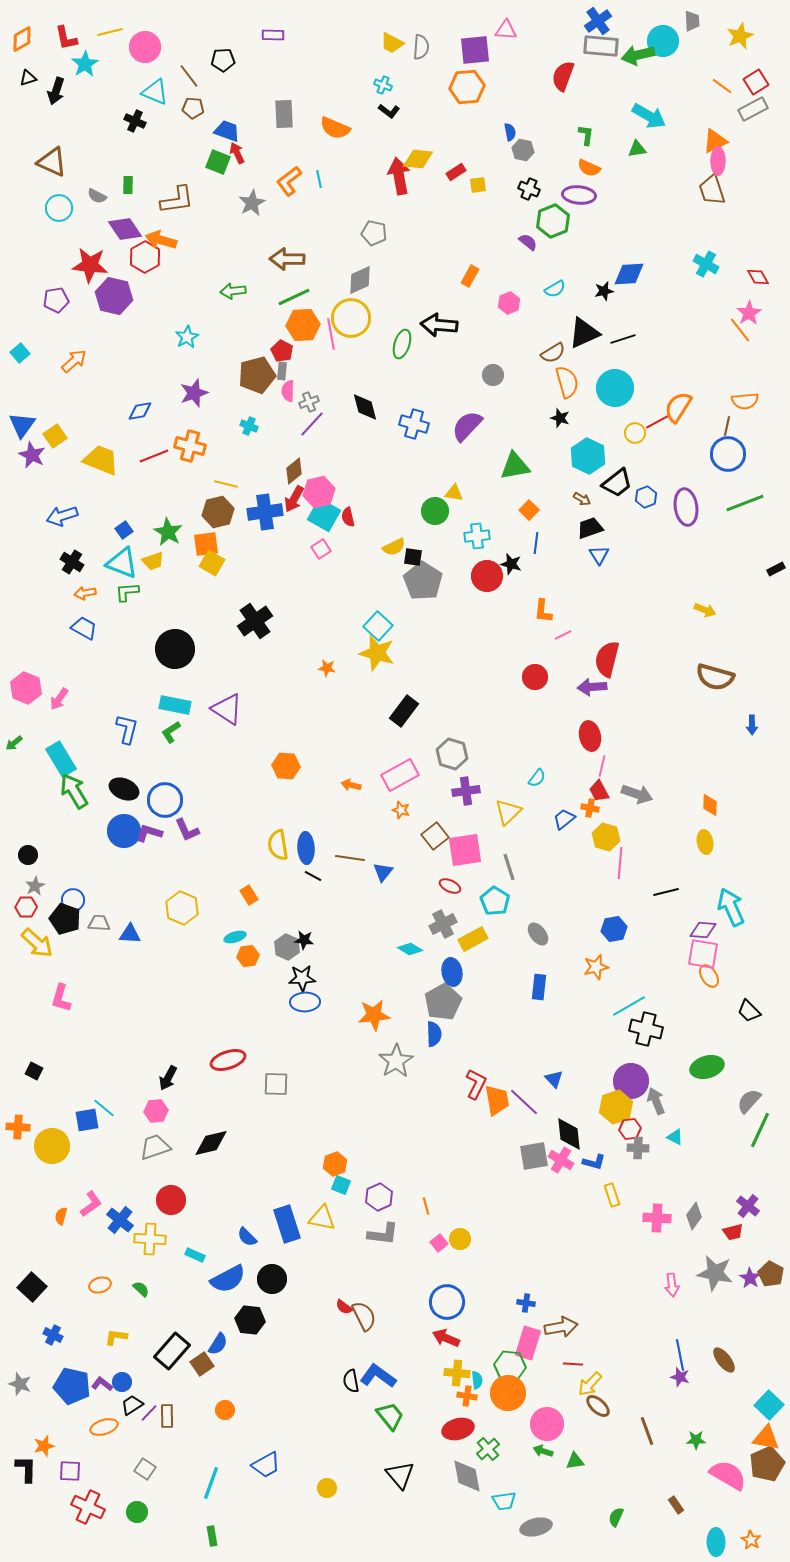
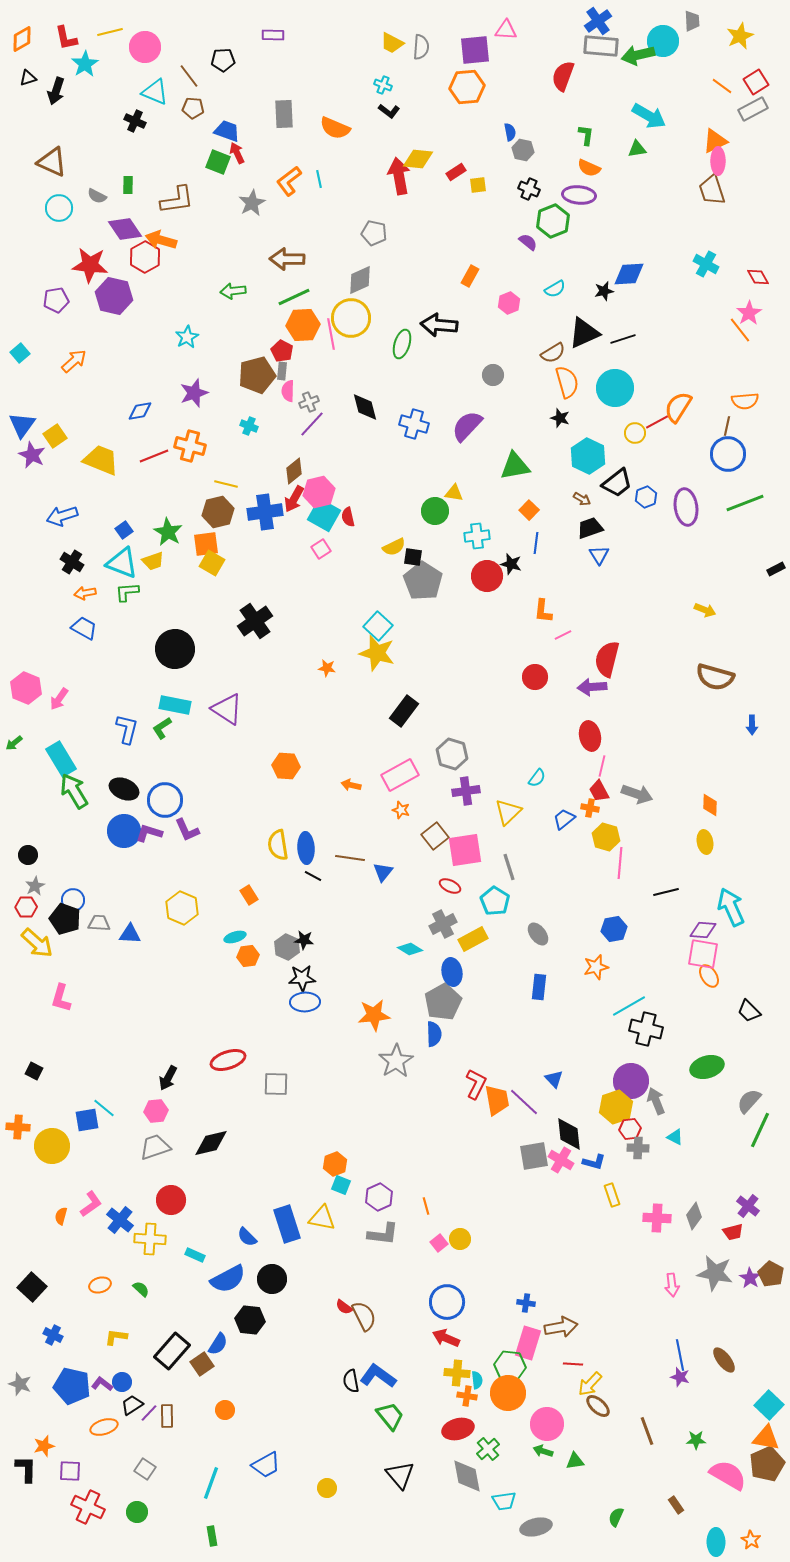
green L-shape at (171, 732): moved 9 px left, 4 px up
